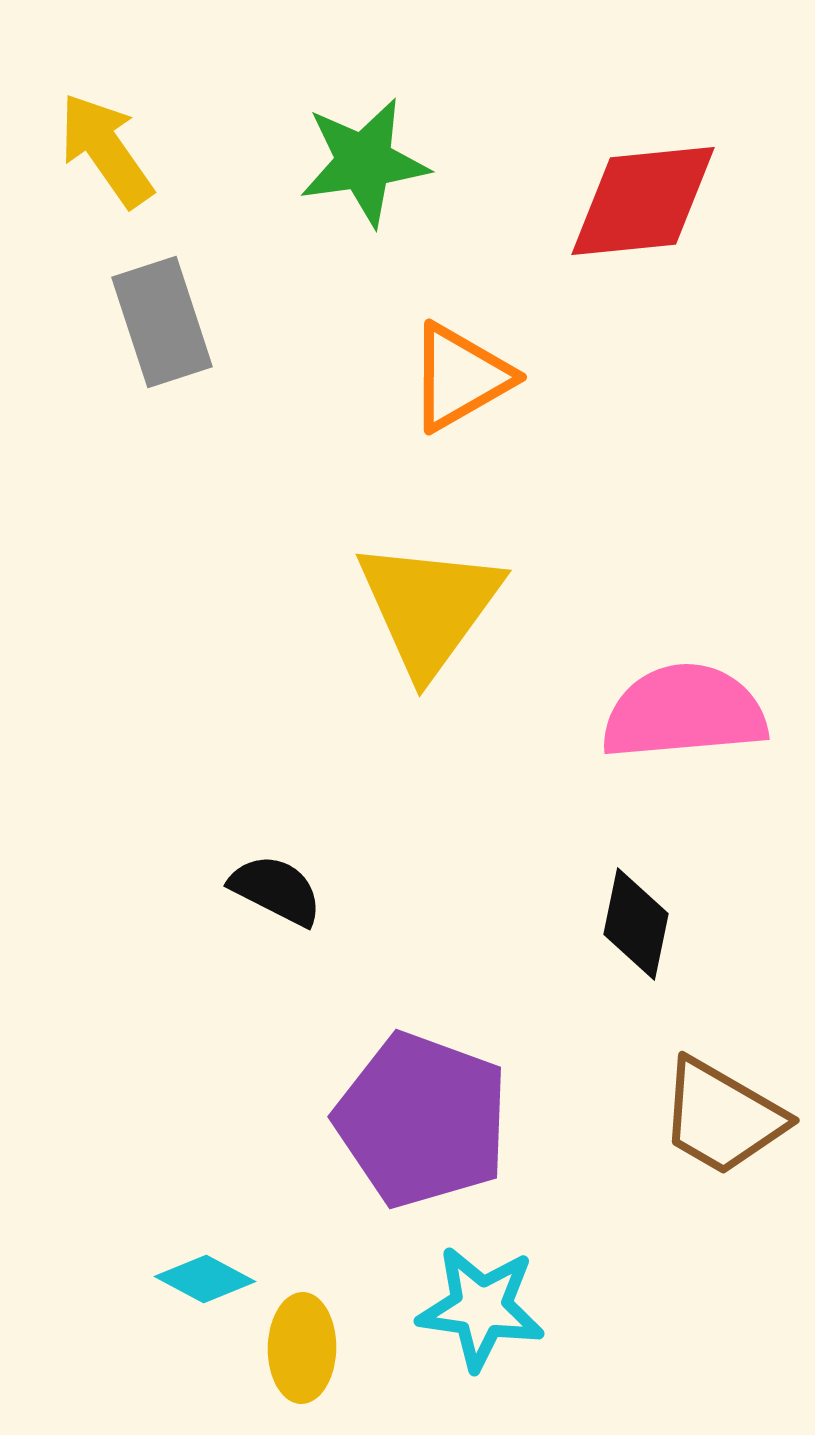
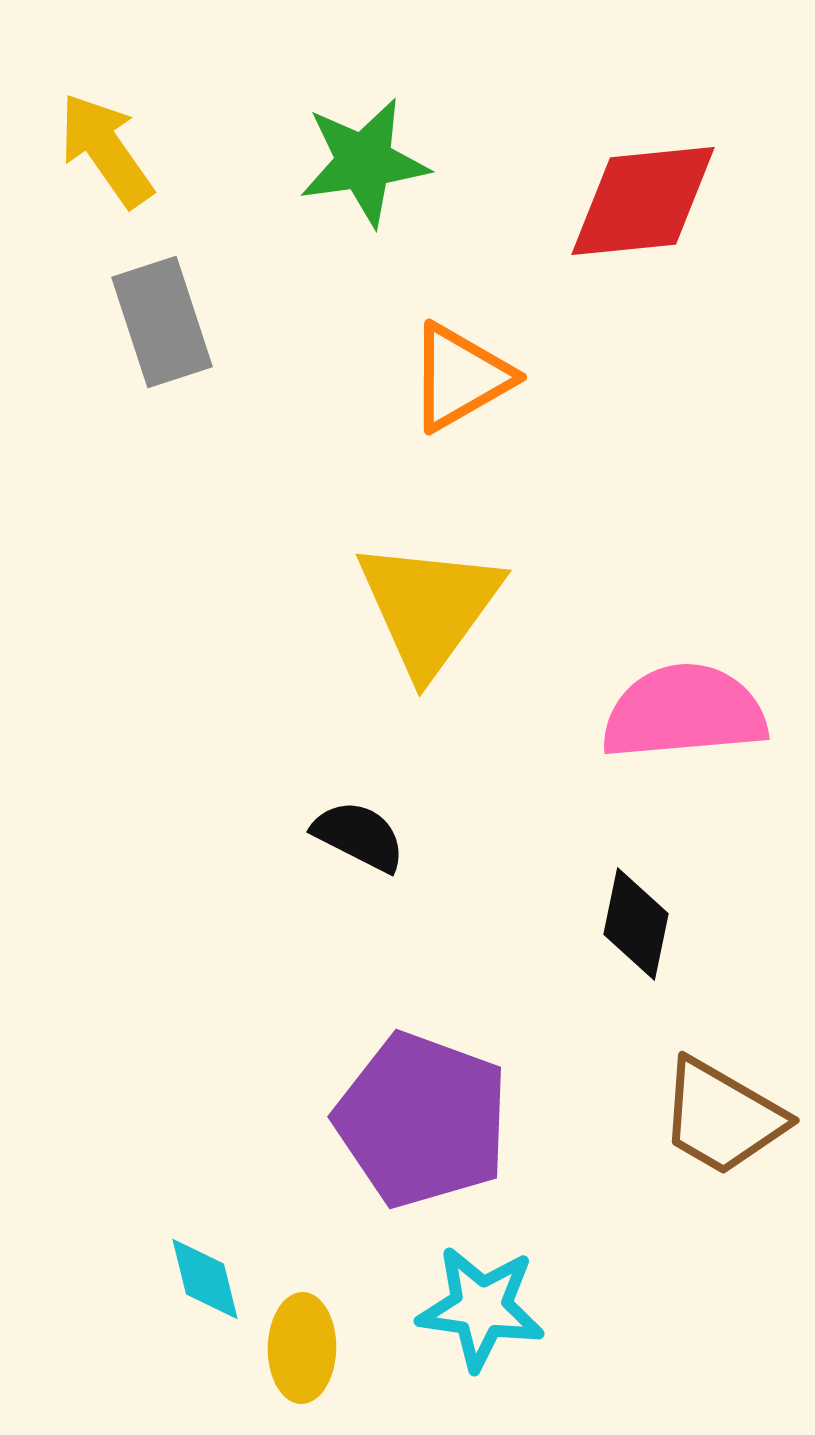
black semicircle: moved 83 px right, 54 px up
cyan diamond: rotated 48 degrees clockwise
